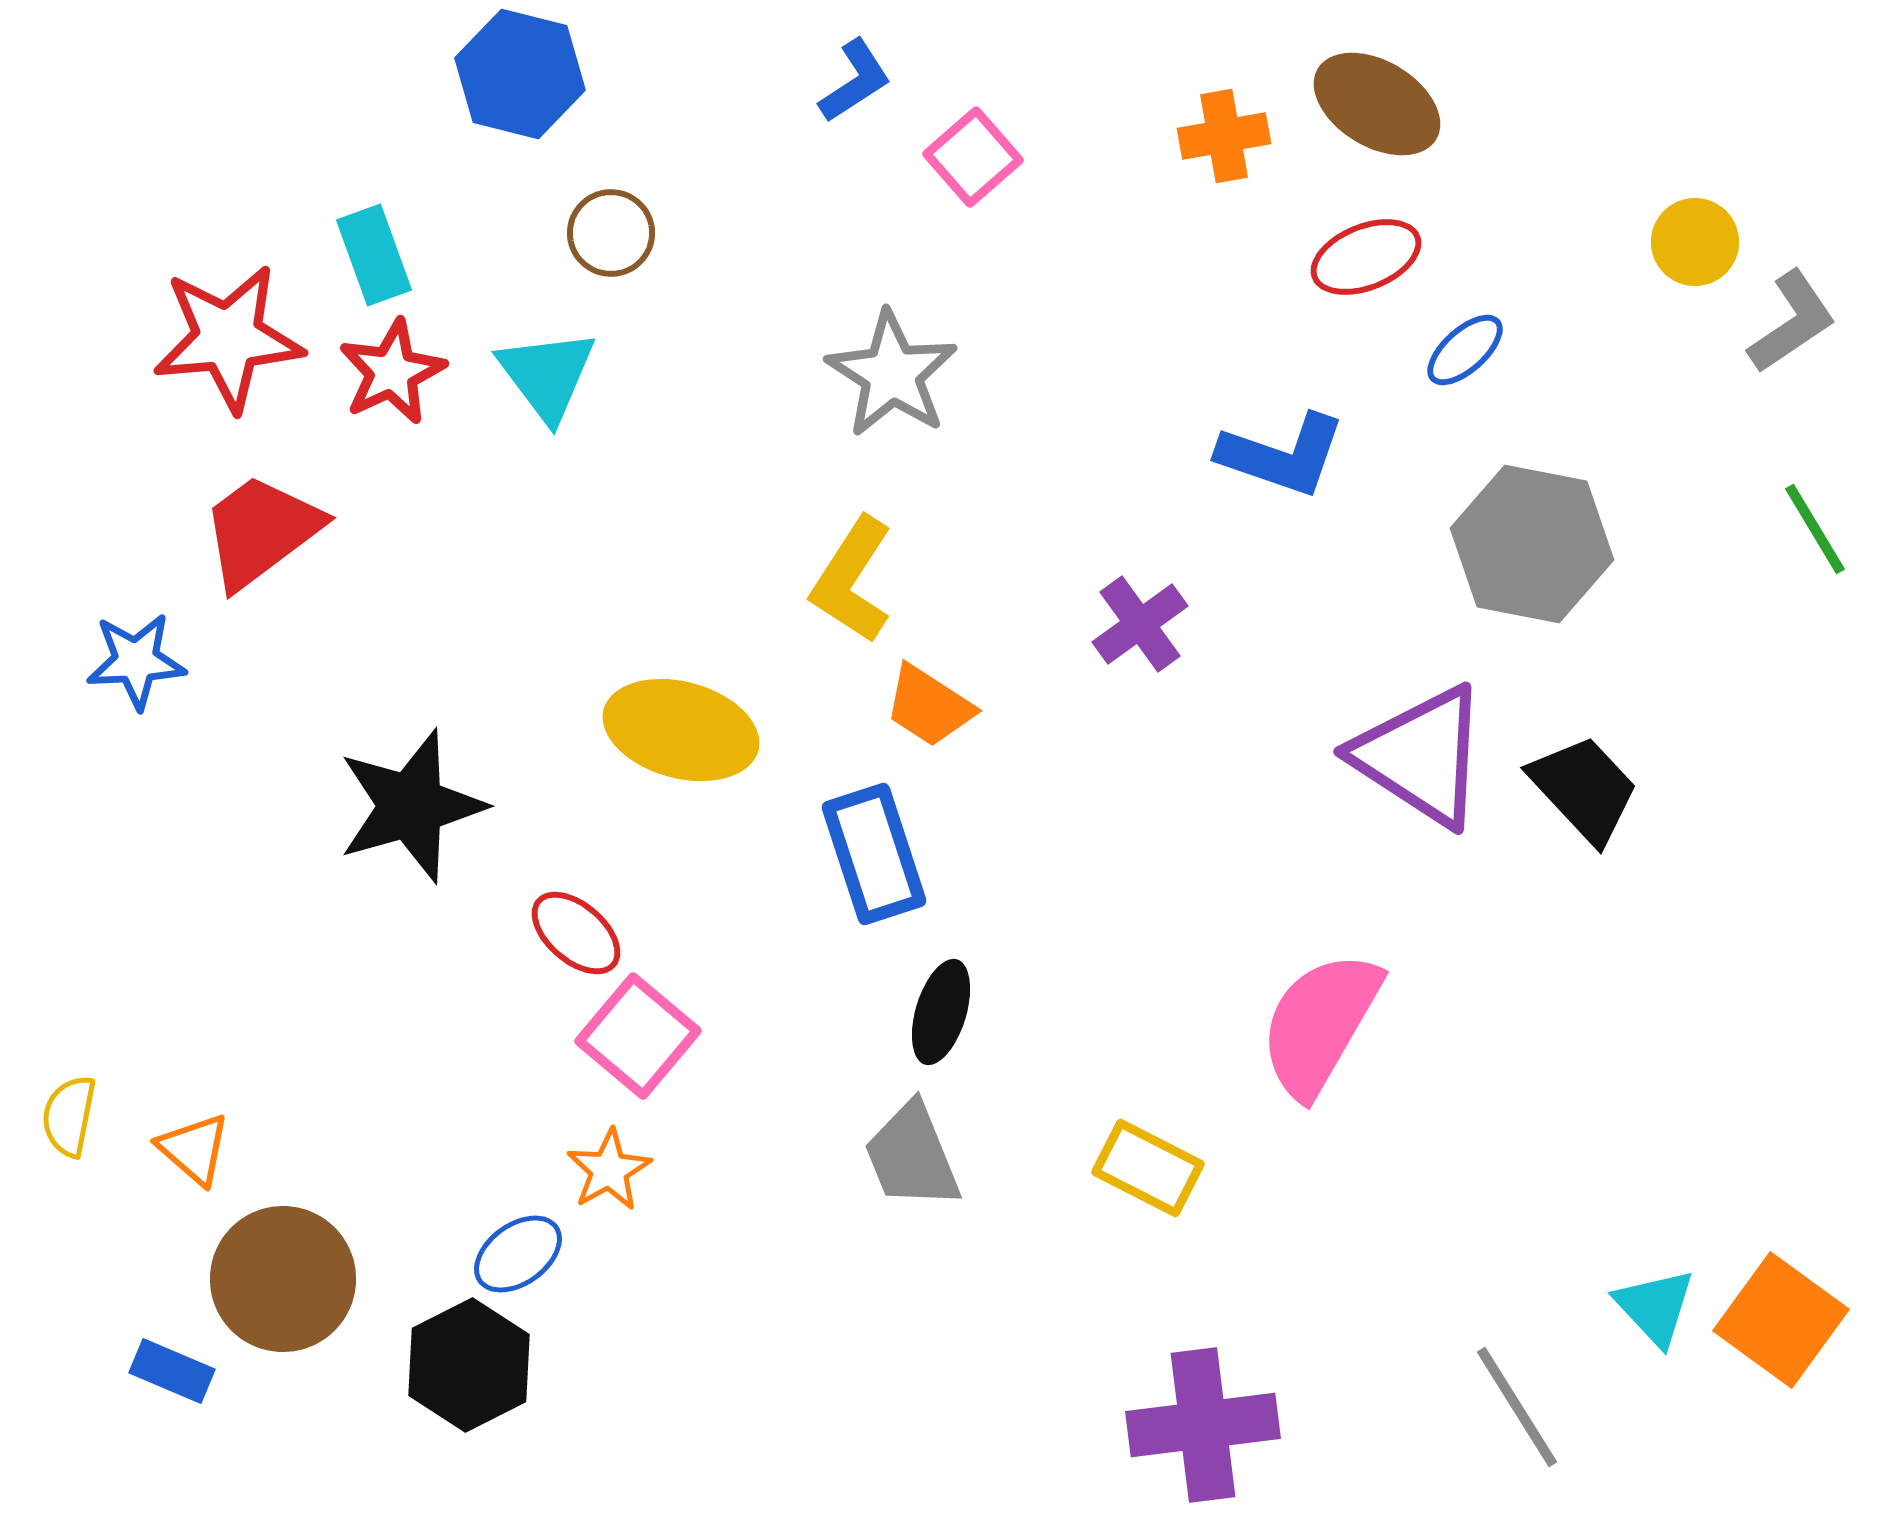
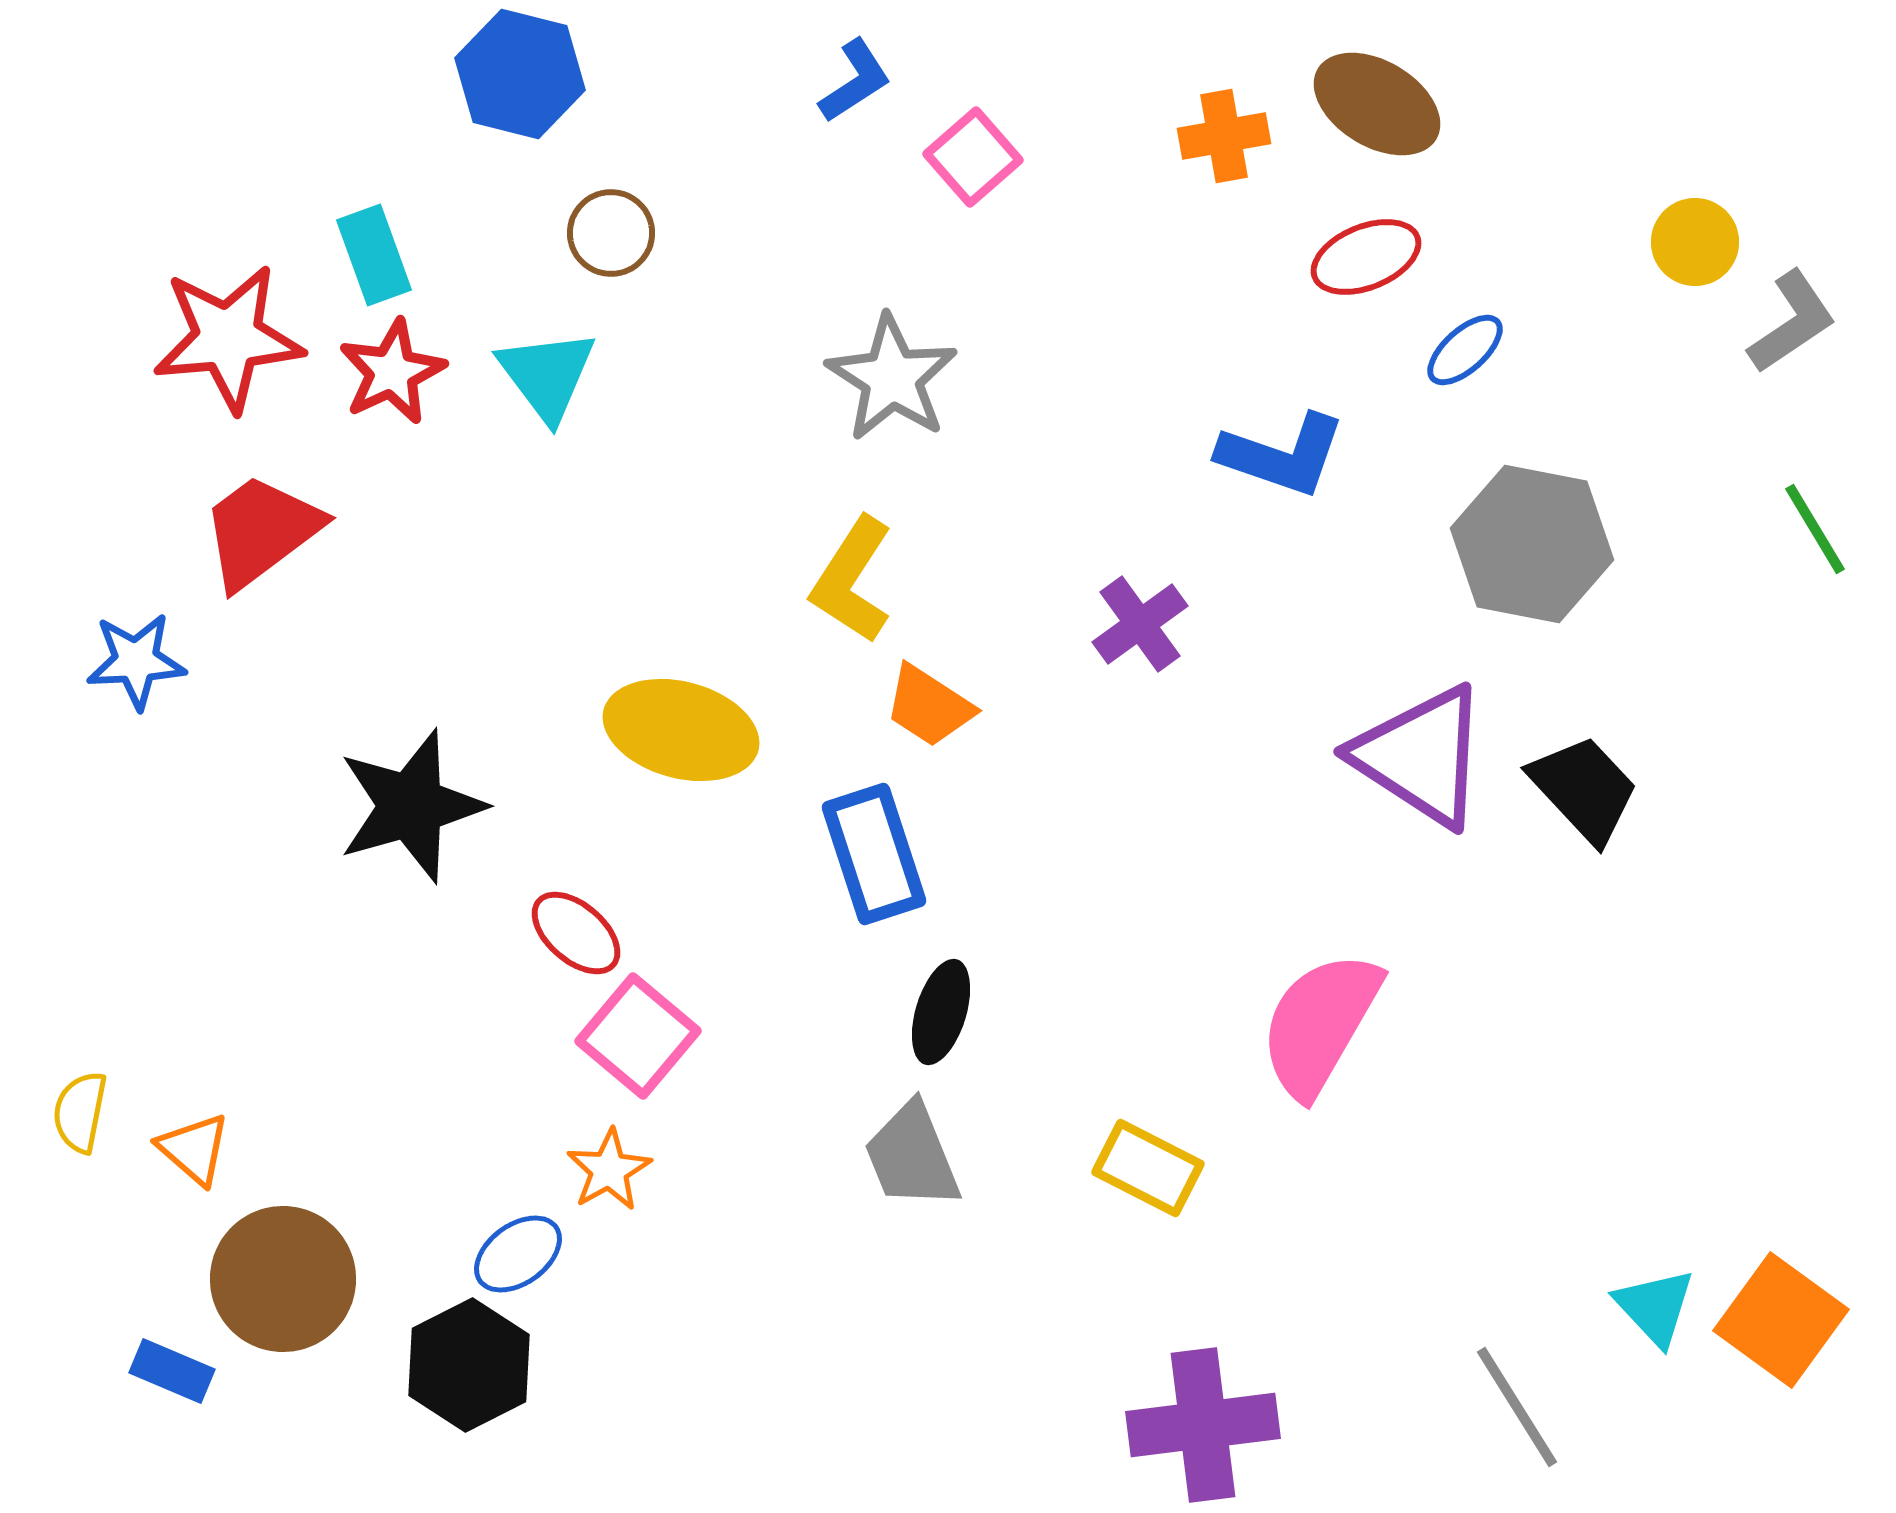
gray star at (892, 374): moved 4 px down
yellow semicircle at (69, 1116): moved 11 px right, 4 px up
